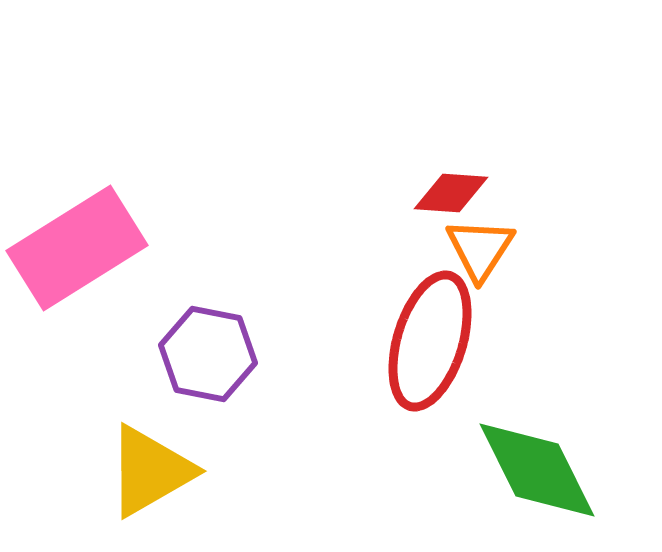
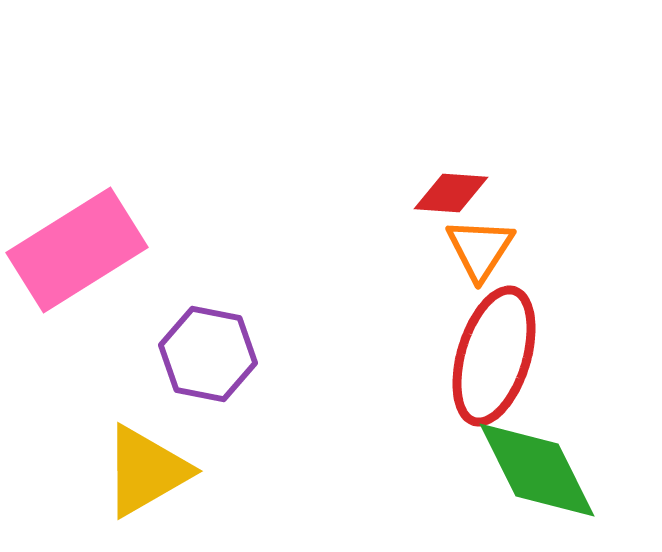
pink rectangle: moved 2 px down
red ellipse: moved 64 px right, 15 px down
yellow triangle: moved 4 px left
